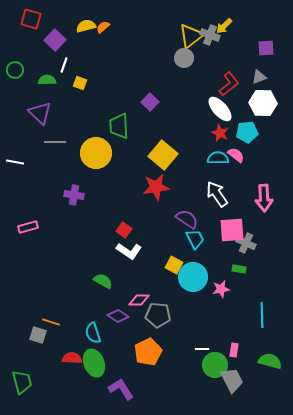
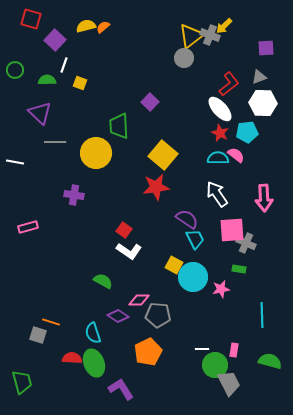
gray trapezoid at (232, 380): moved 3 px left, 3 px down
